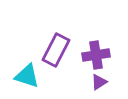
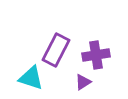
cyan triangle: moved 4 px right, 2 px down
purple triangle: moved 16 px left
